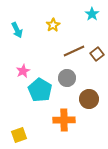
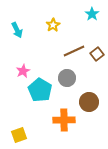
brown circle: moved 3 px down
